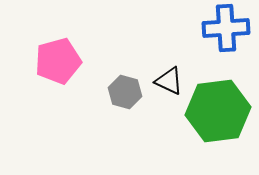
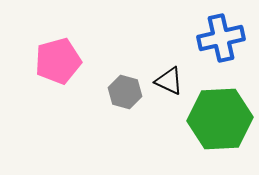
blue cross: moved 5 px left, 10 px down; rotated 9 degrees counterclockwise
green hexagon: moved 2 px right, 8 px down; rotated 4 degrees clockwise
